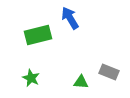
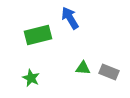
green triangle: moved 2 px right, 14 px up
